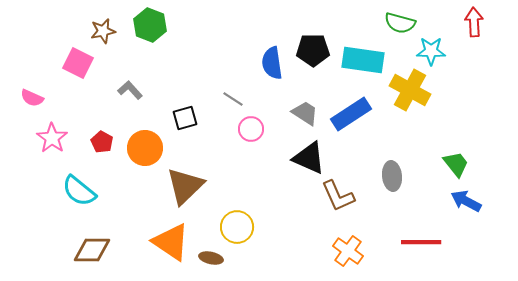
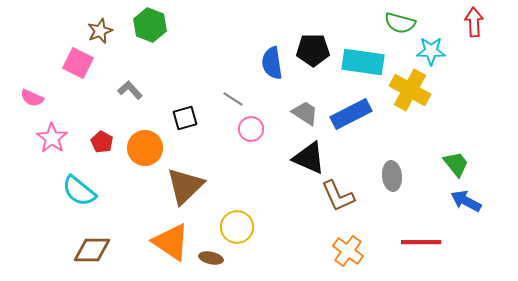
brown star: moved 3 px left; rotated 10 degrees counterclockwise
cyan rectangle: moved 2 px down
blue rectangle: rotated 6 degrees clockwise
